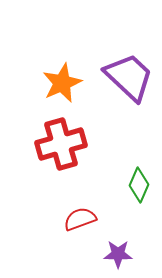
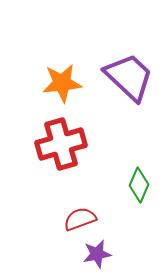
orange star: rotated 18 degrees clockwise
purple star: moved 21 px left; rotated 12 degrees counterclockwise
